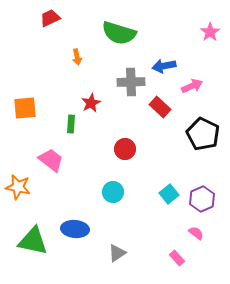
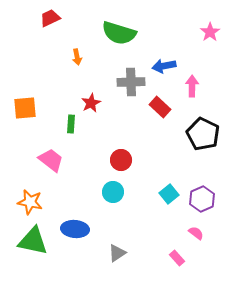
pink arrow: rotated 65 degrees counterclockwise
red circle: moved 4 px left, 11 px down
orange star: moved 12 px right, 15 px down
